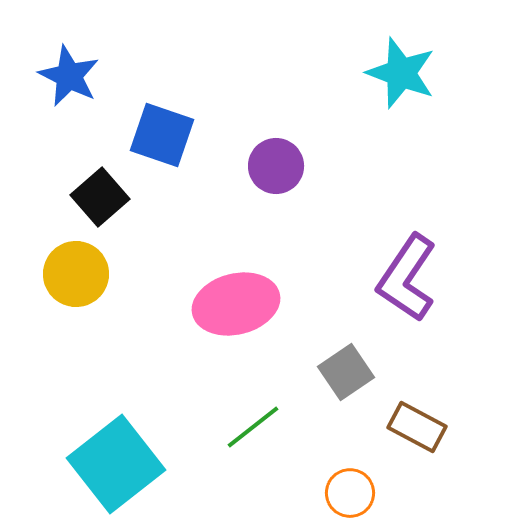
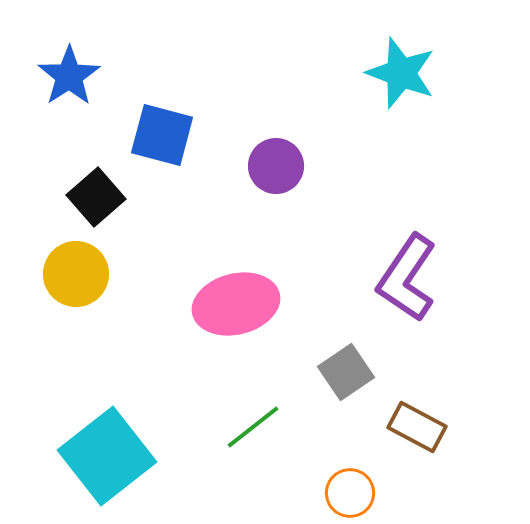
blue star: rotated 12 degrees clockwise
blue square: rotated 4 degrees counterclockwise
black square: moved 4 px left
cyan square: moved 9 px left, 8 px up
